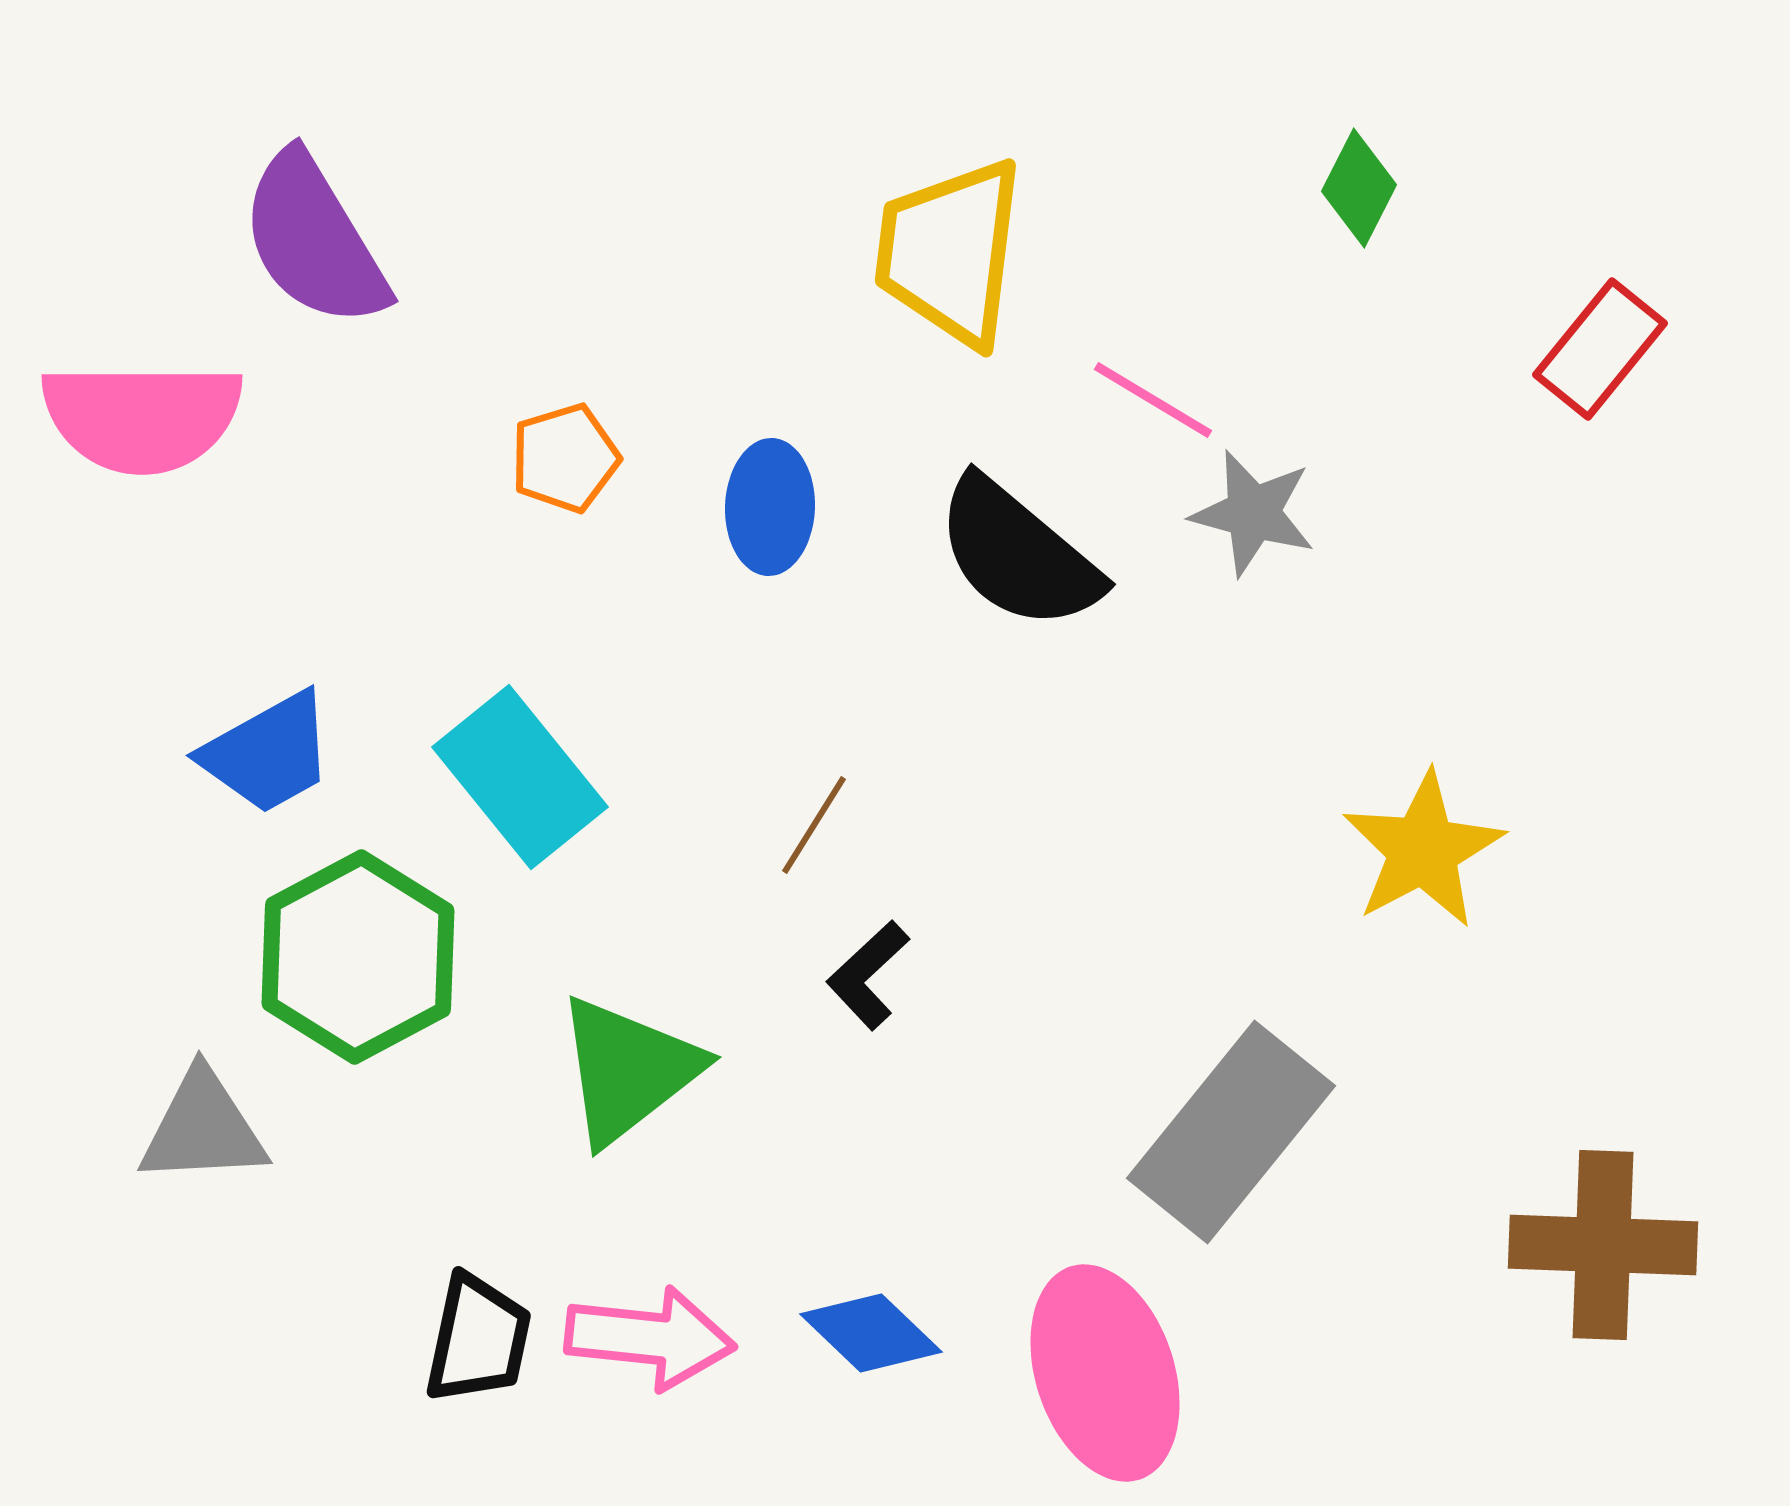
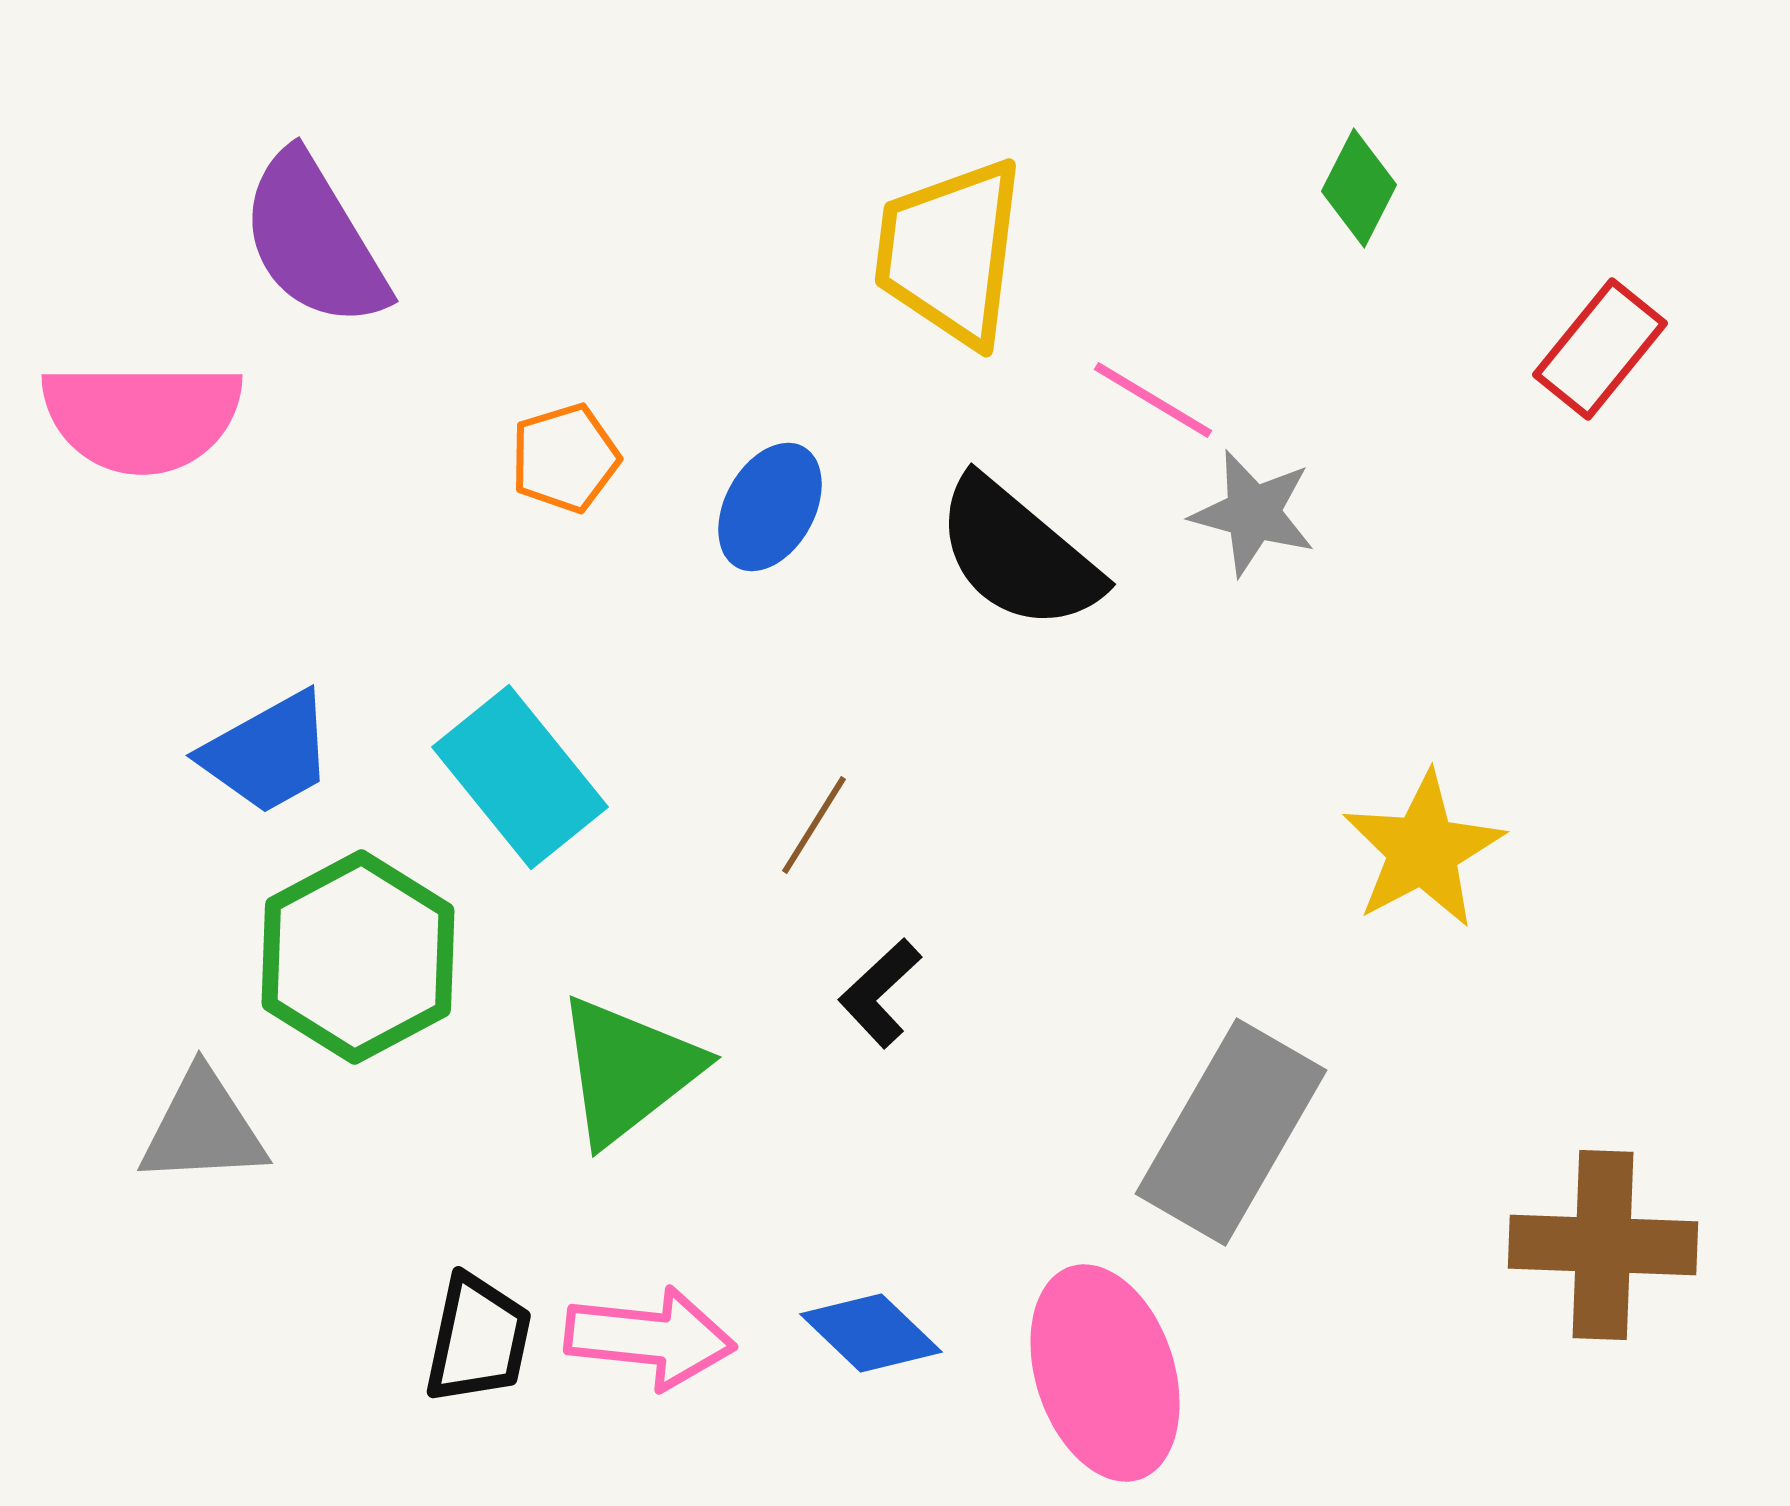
blue ellipse: rotated 27 degrees clockwise
black L-shape: moved 12 px right, 18 px down
gray rectangle: rotated 9 degrees counterclockwise
